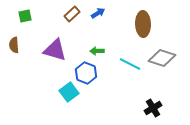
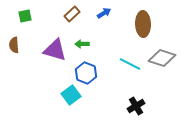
blue arrow: moved 6 px right
green arrow: moved 15 px left, 7 px up
cyan square: moved 2 px right, 3 px down
black cross: moved 17 px left, 2 px up
